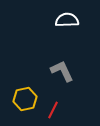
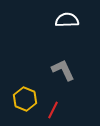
gray L-shape: moved 1 px right, 1 px up
yellow hexagon: rotated 25 degrees counterclockwise
